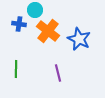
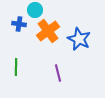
orange cross: rotated 15 degrees clockwise
green line: moved 2 px up
